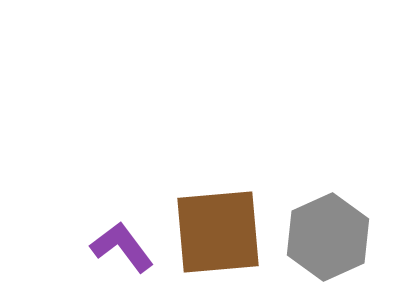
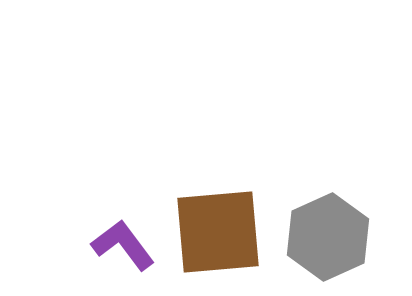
purple L-shape: moved 1 px right, 2 px up
